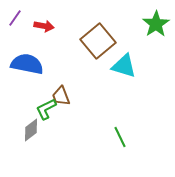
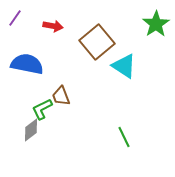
red arrow: moved 9 px right
brown square: moved 1 px left, 1 px down
cyan triangle: rotated 16 degrees clockwise
green L-shape: moved 4 px left
green line: moved 4 px right
